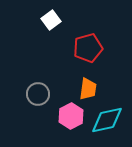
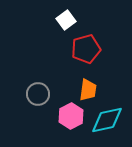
white square: moved 15 px right
red pentagon: moved 2 px left, 1 px down
orange trapezoid: moved 1 px down
